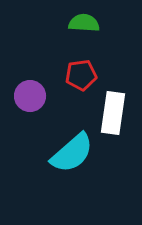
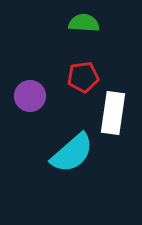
red pentagon: moved 2 px right, 2 px down
